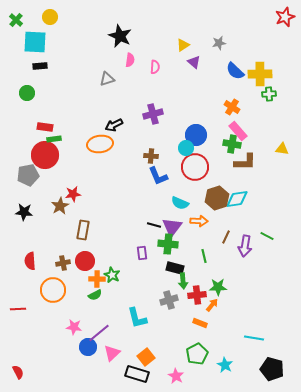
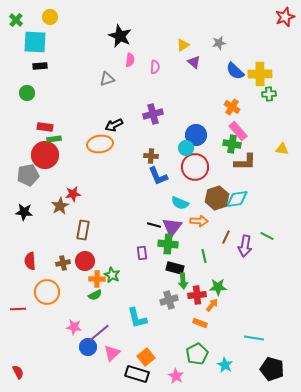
orange circle at (53, 290): moved 6 px left, 2 px down
